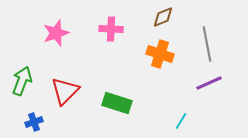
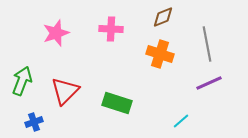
cyan line: rotated 18 degrees clockwise
